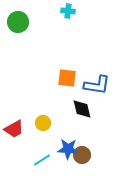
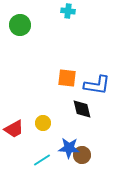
green circle: moved 2 px right, 3 px down
blue star: moved 1 px right, 1 px up
